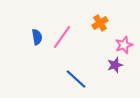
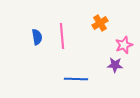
pink line: moved 1 px up; rotated 40 degrees counterclockwise
purple star: rotated 21 degrees clockwise
blue line: rotated 40 degrees counterclockwise
